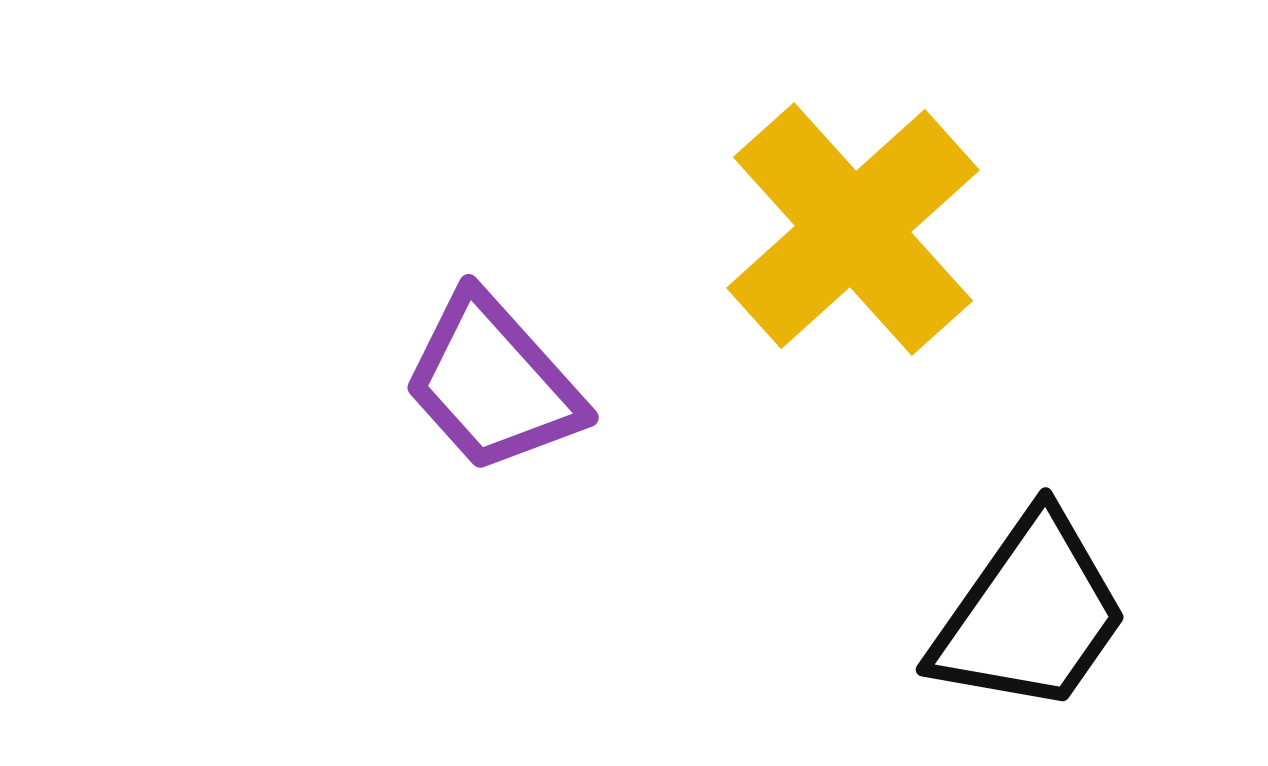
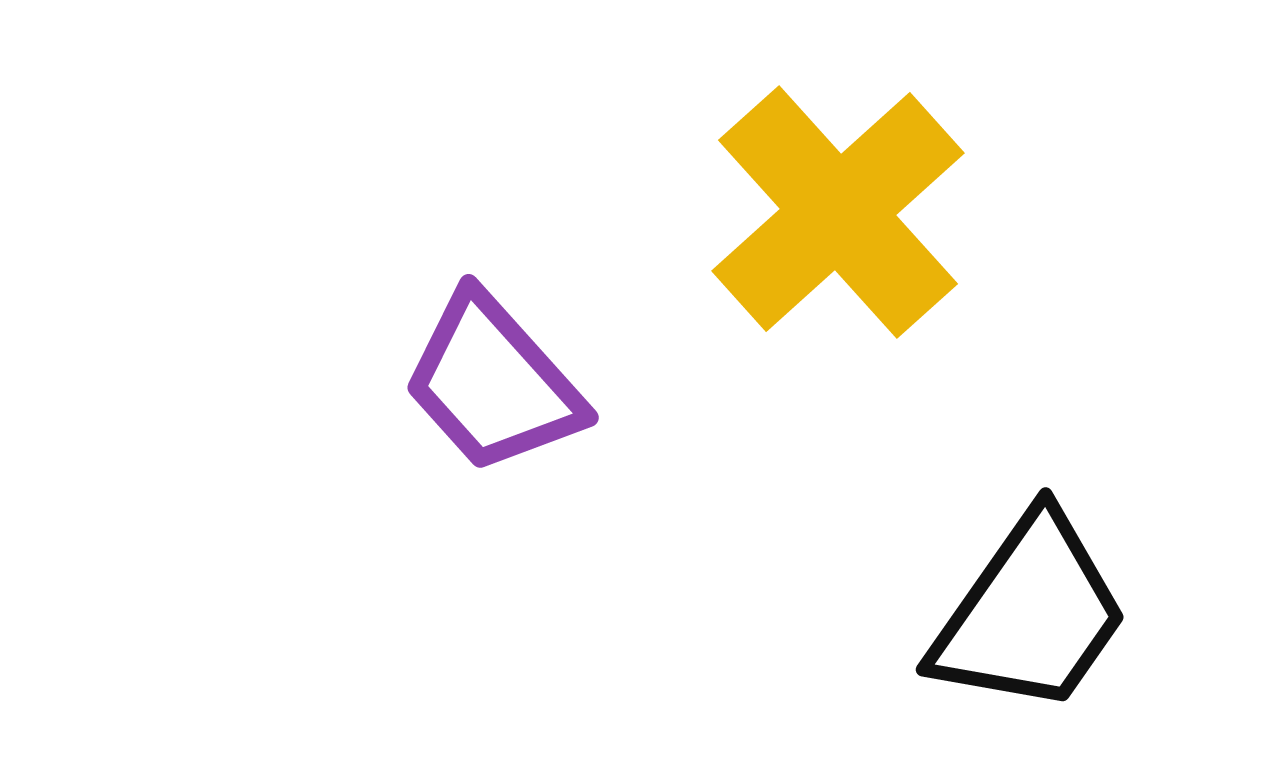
yellow cross: moved 15 px left, 17 px up
